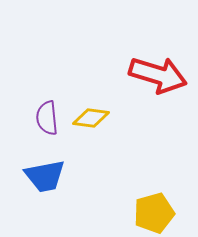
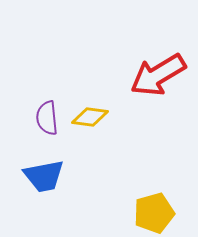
red arrow: rotated 132 degrees clockwise
yellow diamond: moved 1 px left, 1 px up
blue trapezoid: moved 1 px left
